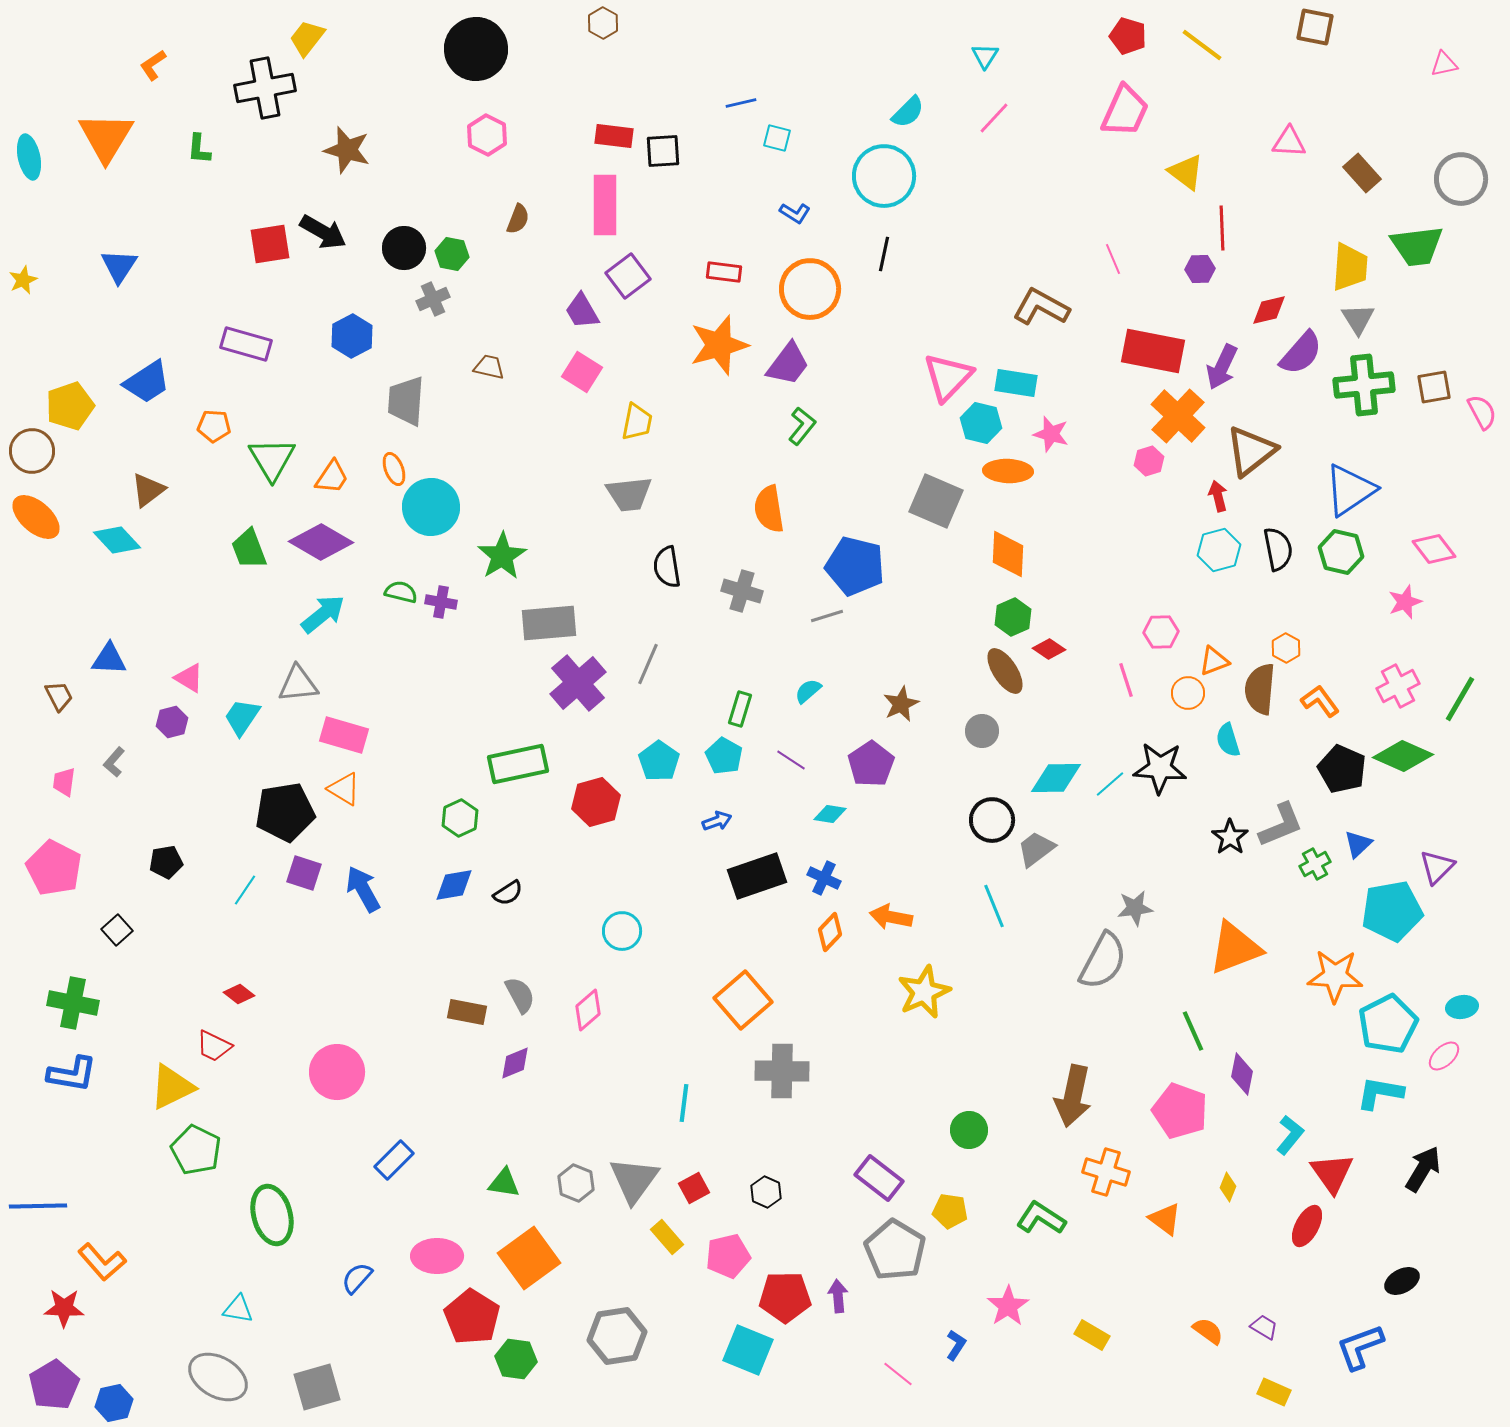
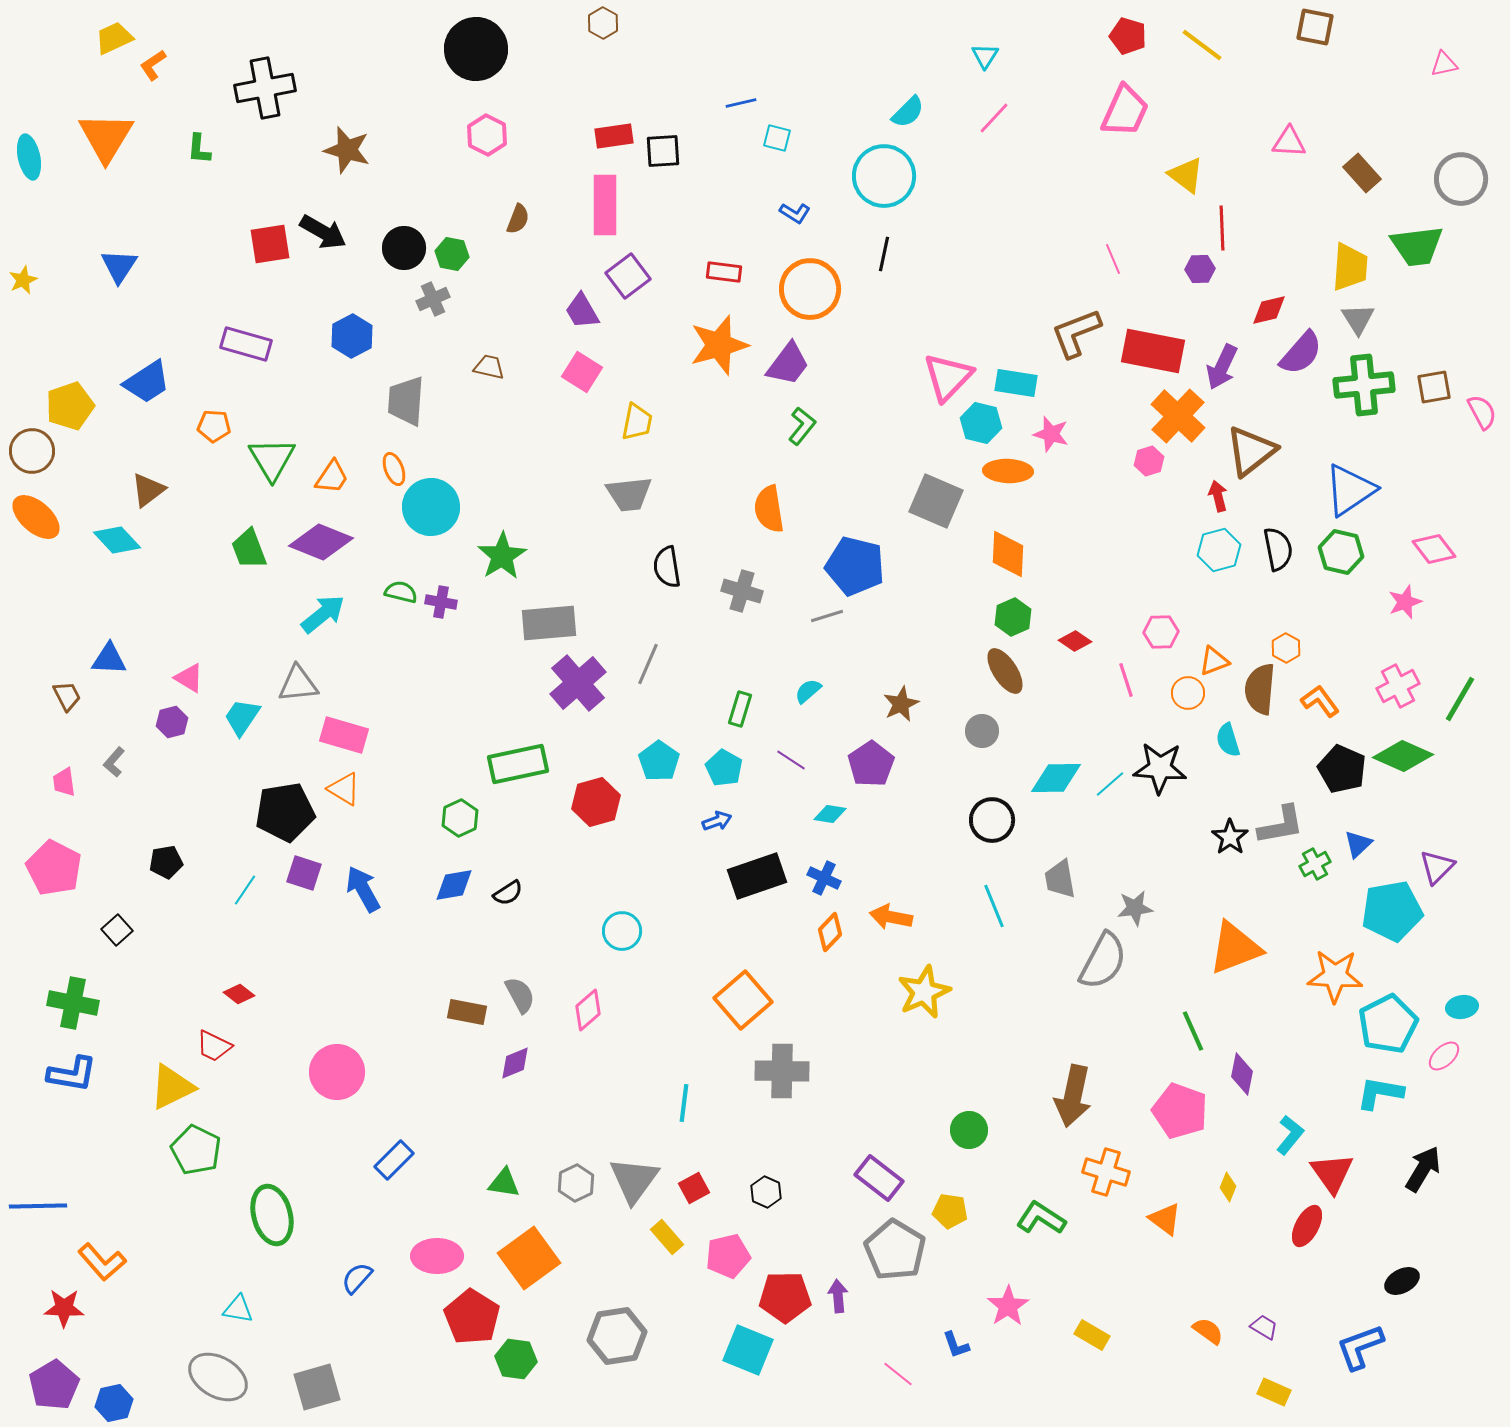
yellow trapezoid at (307, 38): moved 193 px left; rotated 27 degrees clockwise
red rectangle at (614, 136): rotated 15 degrees counterclockwise
yellow triangle at (1186, 172): moved 3 px down
brown L-shape at (1041, 307): moved 35 px right, 26 px down; rotated 50 degrees counterclockwise
purple diamond at (321, 542): rotated 8 degrees counterclockwise
red diamond at (1049, 649): moved 26 px right, 8 px up
brown trapezoid at (59, 696): moved 8 px right
cyan pentagon at (724, 756): moved 12 px down
pink trapezoid at (64, 782): rotated 16 degrees counterclockwise
gray L-shape at (1281, 825): rotated 12 degrees clockwise
gray trapezoid at (1036, 849): moved 24 px right, 30 px down; rotated 63 degrees counterclockwise
gray hexagon at (576, 1183): rotated 12 degrees clockwise
blue L-shape at (956, 1345): rotated 128 degrees clockwise
